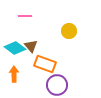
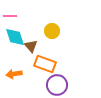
pink line: moved 15 px left
yellow circle: moved 17 px left
cyan diamond: moved 11 px up; rotated 35 degrees clockwise
orange arrow: rotated 98 degrees counterclockwise
